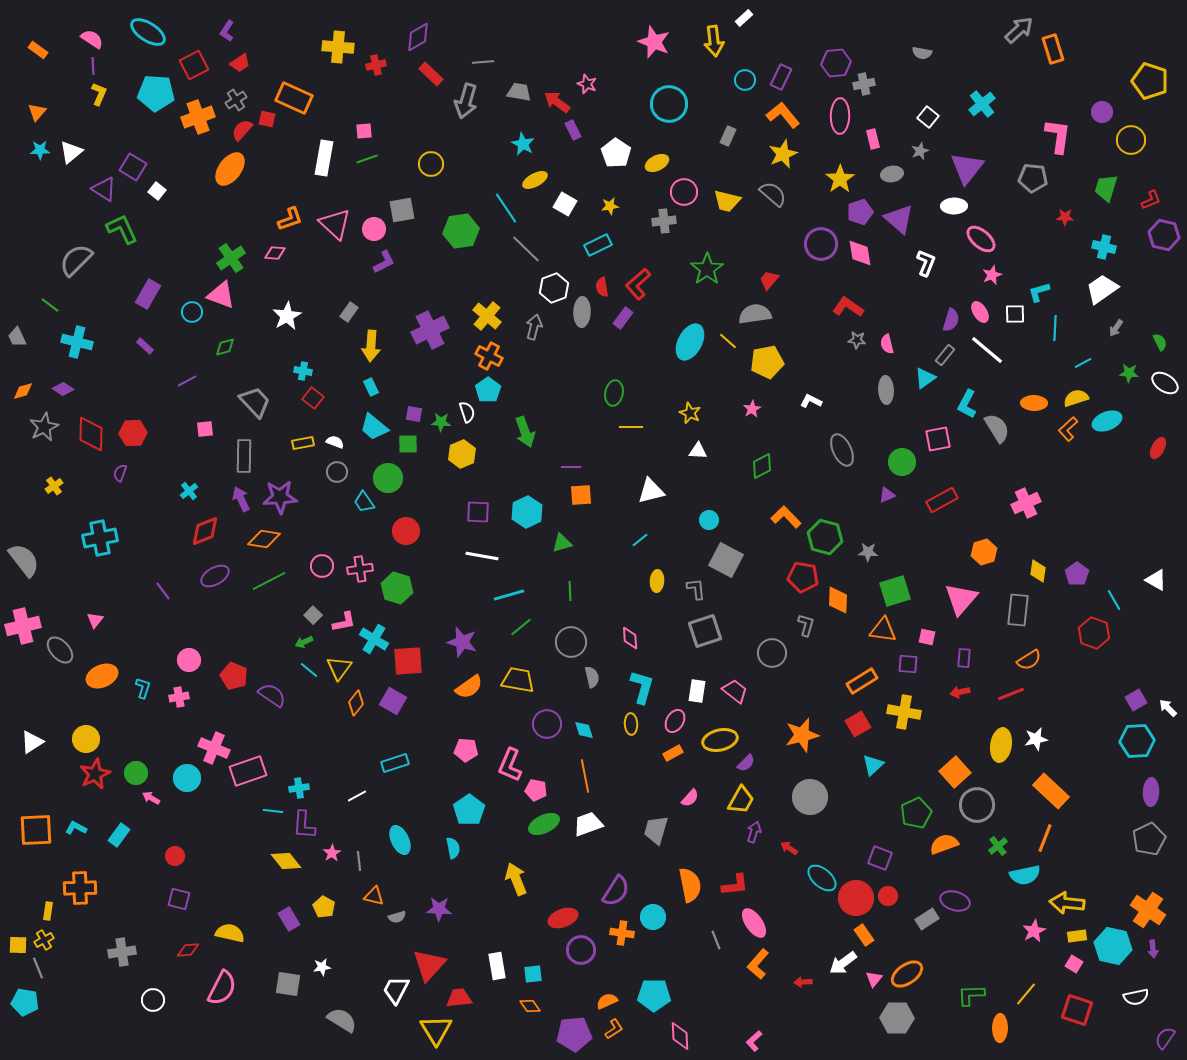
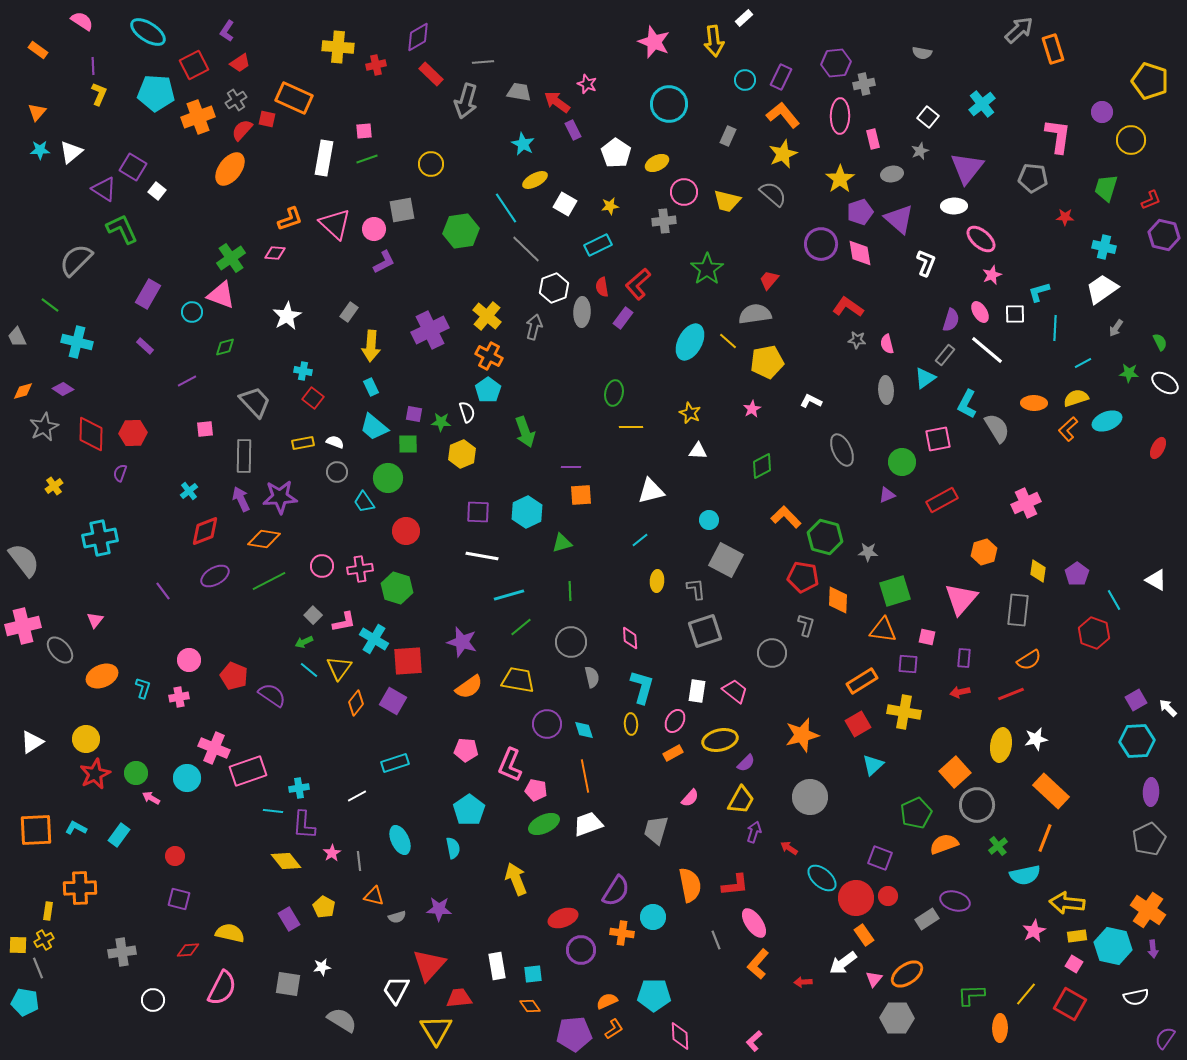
pink semicircle at (92, 39): moved 10 px left, 18 px up
red square at (1077, 1010): moved 7 px left, 6 px up; rotated 12 degrees clockwise
